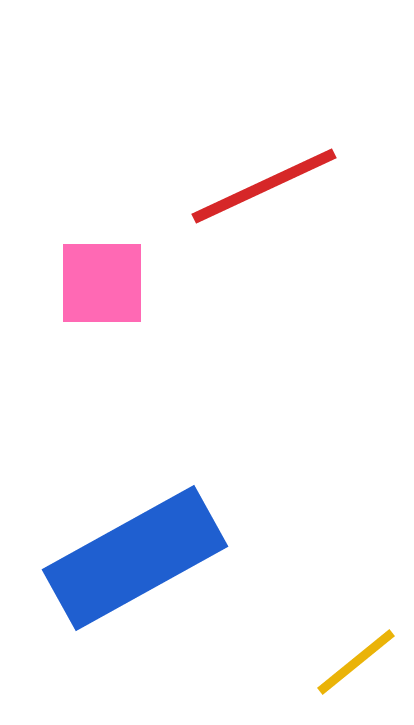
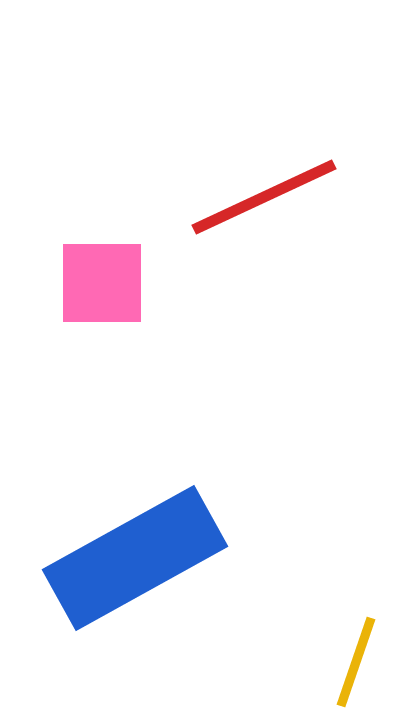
red line: moved 11 px down
yellow line: rotated 32 degrees counterclockwise
